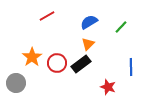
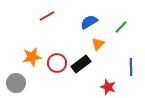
orange triangle: moved 10 px right
orange star: rotated 24 degrees clockwise
